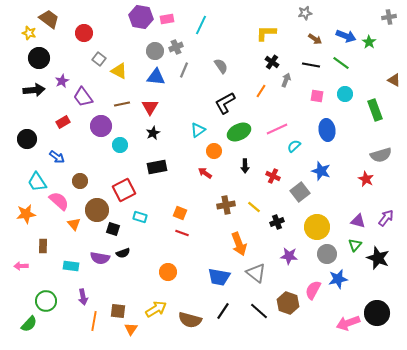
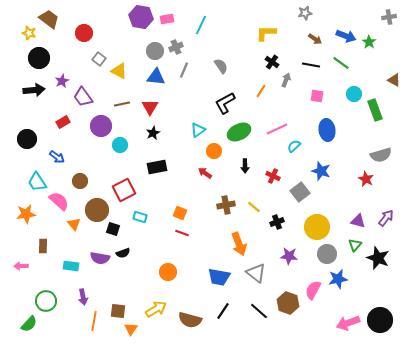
cyan circle at (345, 94): moved 9 px right
black circle at (377, 313): moved 3 px right, 7 px down
